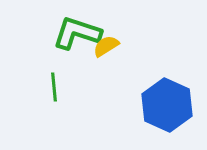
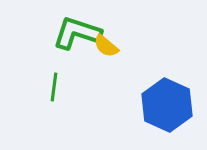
yellow semicircle: rotated 108 degrees counterclockwise
green line: rotated 12 degrees clockwise
